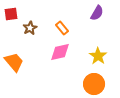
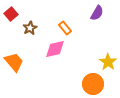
red square: rotated 32 degrees counterclockwise
orange rectangle: moved 3 px right
pink diamond: moved 5 px left, 3 px up
yellow star: moved 10 px right, 6 px down
orange circle: moved 1 px left
